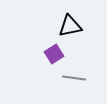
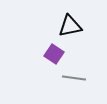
purple square: rotated 24 degrees counterclockwise
